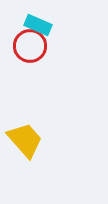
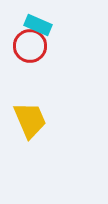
yellow trapezoid: moved 5 px right, 20 px up; rotated 18 degrees clockwise
